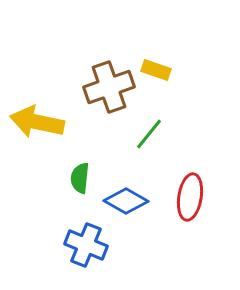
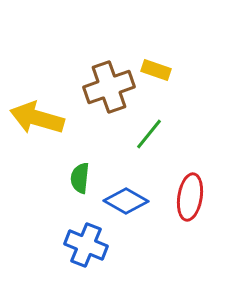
yellow arrow: moved 4 px up; rotated 4 degrees clockwise
